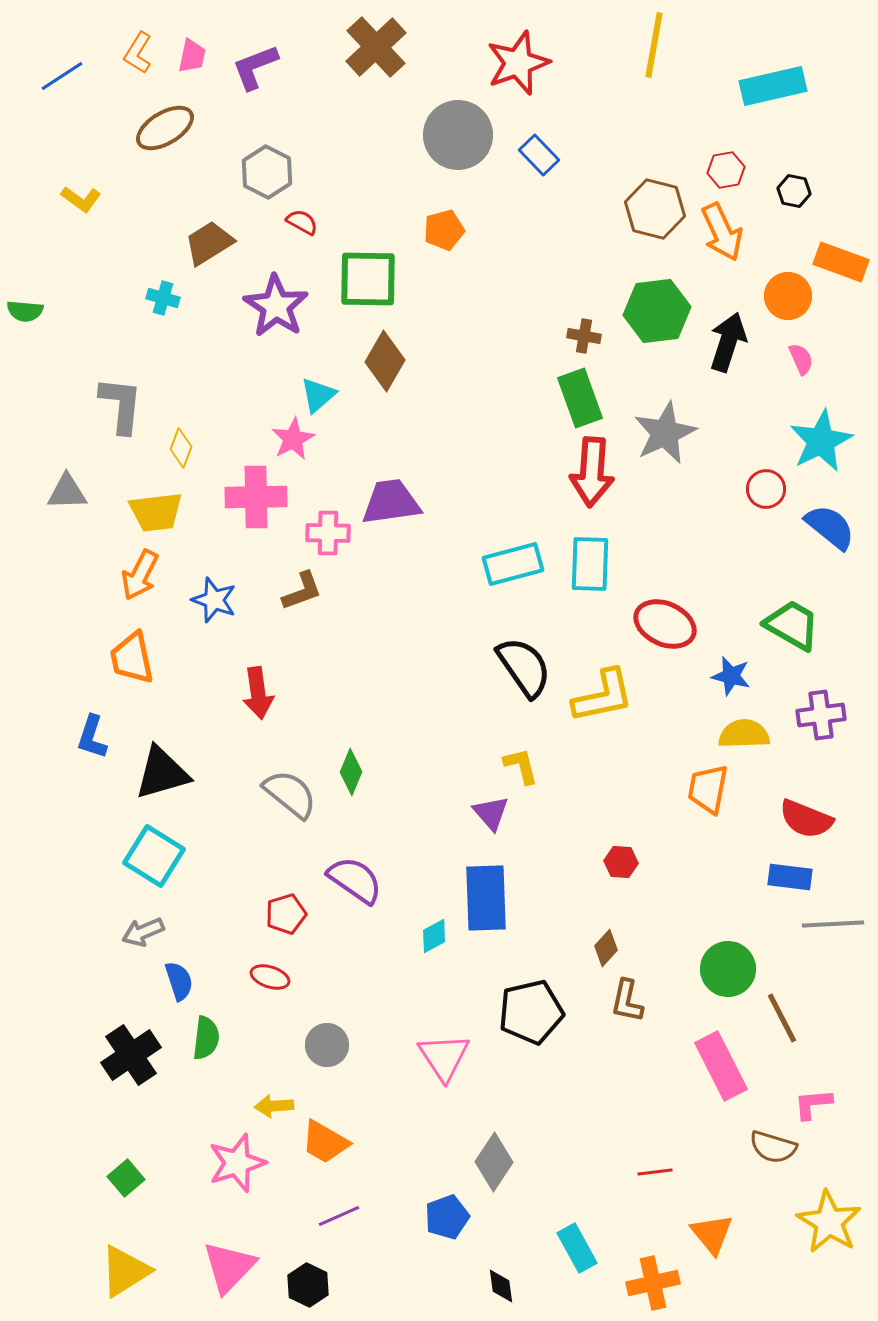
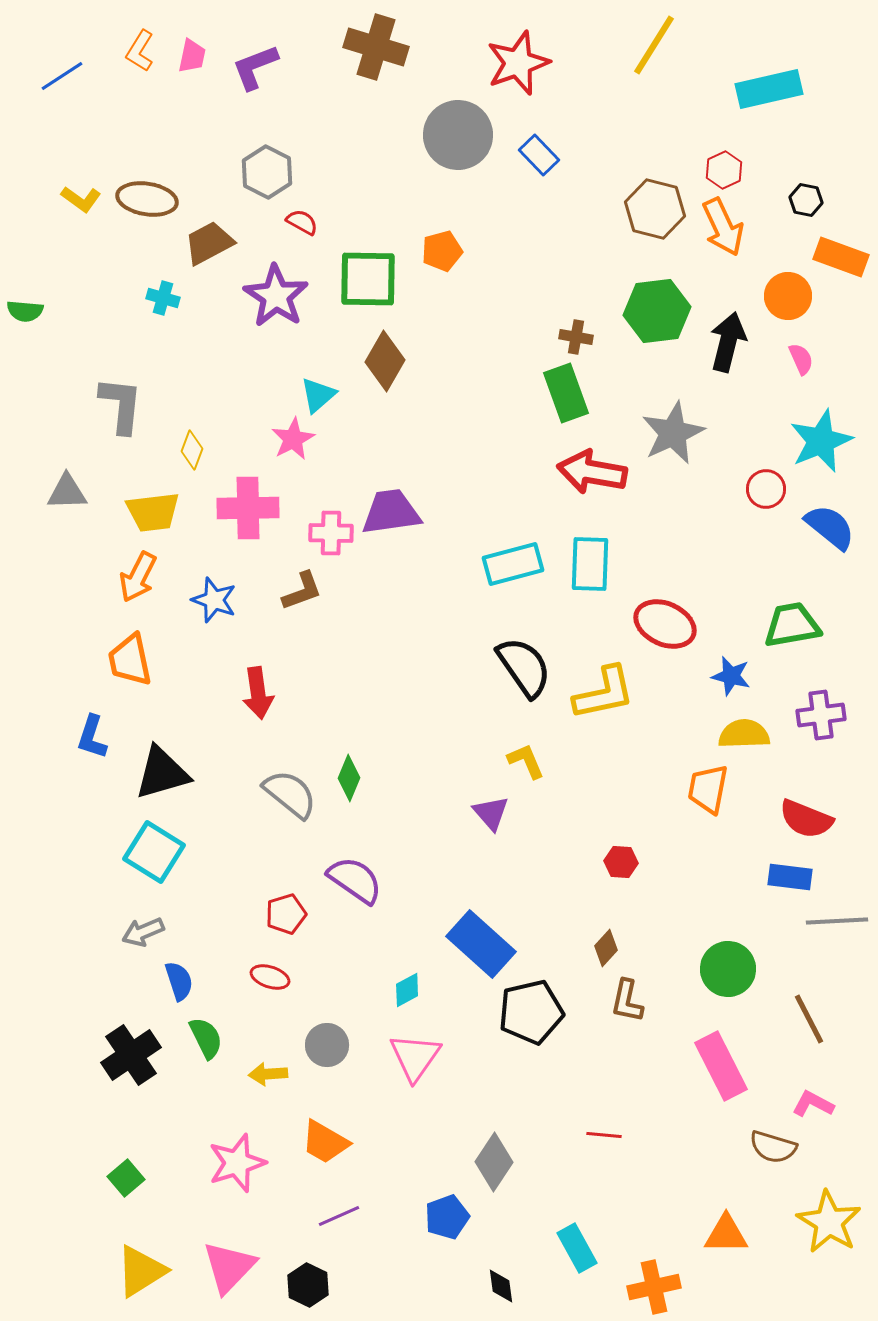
yellow line at (654, 45): rotated 22 degrees clockwise
brown cross at (376, 47): rotated 30 degrees counterclockwise
orange L-shape at (138, 53): moved 2 px right, 2 px up
cyan rectangle at (773, 86): moved 4 px left, 3 px down
brown ellipse at (165, 128): moved 18 px left, 71 px down; rotated 40 degrees clockwise
red hexagon at (726, 170): moved 2 px left; rotated 15 degrees counterclockwise
black hexagon at (794, 191): moved 12 px right, 9 px down
orange pentagon at (444, 230): moved 2 px left, 21 px down
orange arrow at (722, 232): moved 1 px right, 5 px up
brown trapezoid at (209, 243): rotated 4 degrees clockwise
orange rectangle at (841, 262): moved 5 px up
purple star at (276, 306): moved 10 px up
brown cross at (584, 336): moved 8 px left, 1 px down
black arrow at (728, 342): rotated 4 degrees counterclockwise
green rectangle at (580, 398): moved 14 px left, 5 px up
gray star at (665, 433): moved 8 px right
cyan star at (821, 441): rotated 4 degrees clockwise
yellow diamond at (181, 448): moved 11 px right, 2 px down
red arrow at (592, 472): rotated 96 degrees clockwise
pink cross at (256, 497): moved 8 px left, 11 px down
purple trapezoid at (391, 502): moved 10 px down
yellow trapezoid at (156, 512): moved 3 px left
pink cross at (328, 533): moved 3 px right
orange arrow at (140, 575): moved 2 px left, 2 px down
green trapezoid at (792, 625): rotated 40 degrees counterclockwise
orange trapezoid at (132, 658): moved 2 px left, 2 px down
yellow L-shape at (603, 696): moved 1 px right, 3 px up
yellow L-shape at (521, 766): moved 5 px right, 5 px up; rotated 9 degrees counterclockwise
green diamond at (351, 772): moved 2 px left, 6 px down
cyan square at (154, 856): moved 4 px up
blue rectangle at (486, 898): moved 5 px left, 46 px down; rotated 46 degrees counterclockwise
gray line at (833, 924): moved 4 px right, 3 px up
cyan diamond at (434, 936): moved 27 px left, 54 px down
brown line at (782, 1018): moved 27 px right, 1 px down
green semicircle at (206, 1038): rotated 33 degrees counterclockwise
pink triangle at (444, 1057): moved 29 px left; rotated 8 degrees clockwise
pink L-shape at (813, 1104): rotated 33 degrees clockwise
yellow arrow at (274, 1106): moved 6 px left, 32 px up
red line at (655, 1172): moved 51 px left, 37 px up; rotated 12 degrees clockwise
orange triangle at (712, 1234): moved 14 px right; rotated 51 degrees counterclockwise
yellow triangle at (125, 1271): moved 16 px right
orange cross at (653, 1283): moved 1 px right, 4 px down
